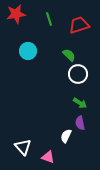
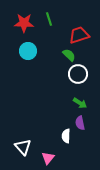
red star: moved 8 px right, 9 px down; rotated 12 degrees clockwise
red trapezoid: moved 10 px down
white semicircle: rotated 24 degrees counterclockwise
pink triangle: moved 1 px down; rotated 48 degrees clockwise
